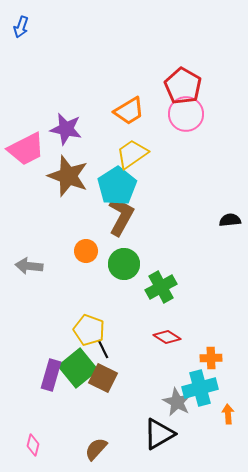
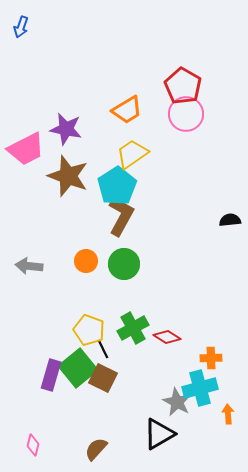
orange trapezoid: moved 2 px left, 1 px up
orange circle: moved 10 px down
green cross: moved 28 px left, 41 px down
